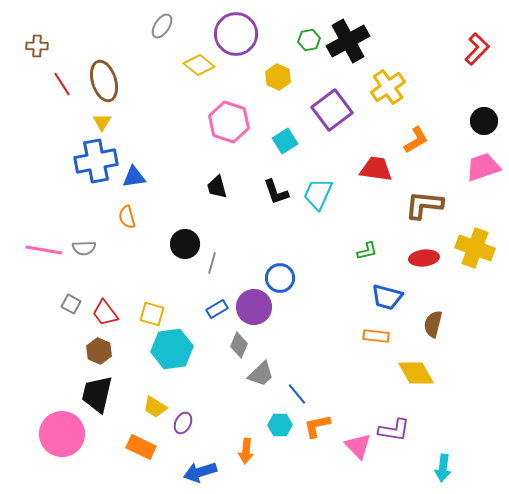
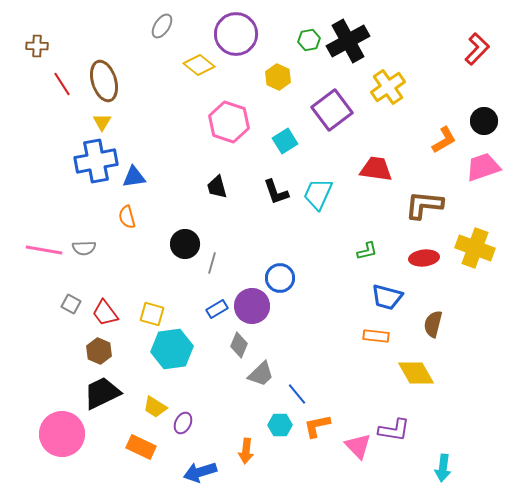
orange L-shape at (416, 140): moved 28 px right
purple circle at (254, 307): moved 2 px left, 1 px up
black trapezoid at (97, 394): moved 5 px right, 1 px up; rotated 51 degrees clockwise
